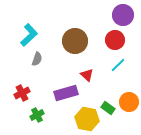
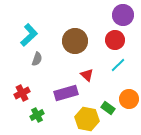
orange circle: moved 3 px up
